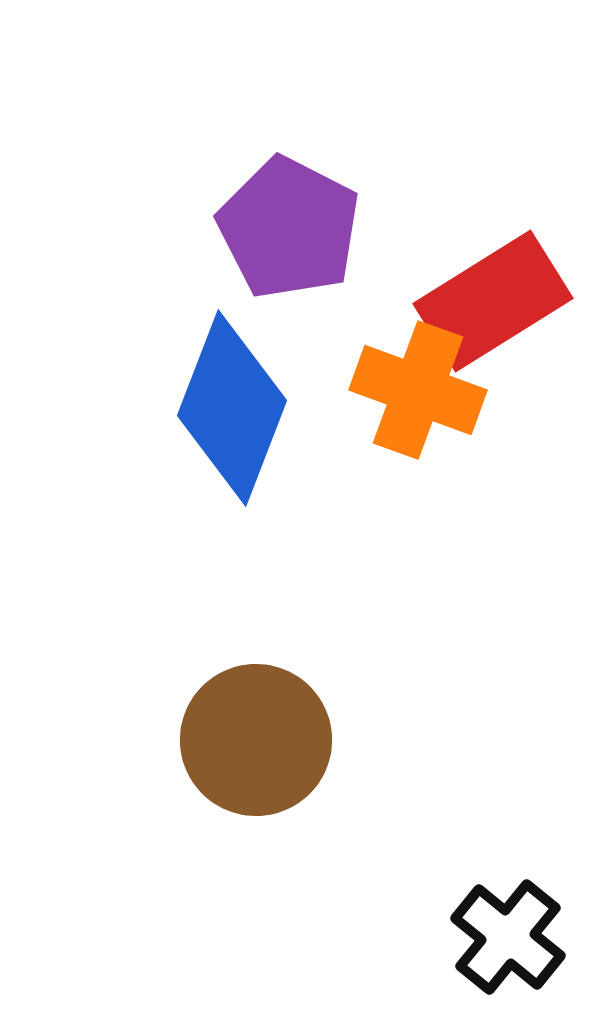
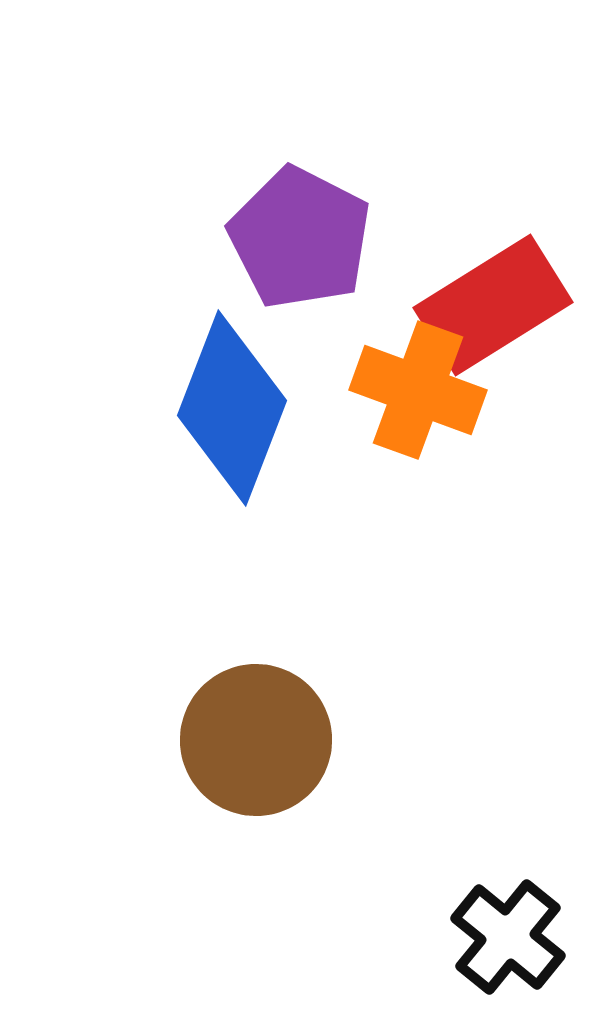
purple pentagon: moved 11 px right, 10 px down
red rectangle: moved 4 px down
